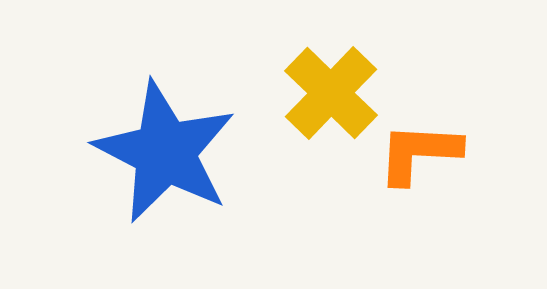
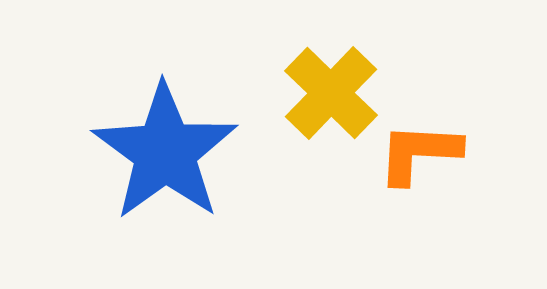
blue star: rotated 9 degrees clockwise
